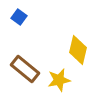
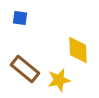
blue square: moved 1 px right, 1 px down; rotated 28 degrees counterclockwise
yellow diamond: rotated 16 degrees counterclockwise
